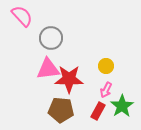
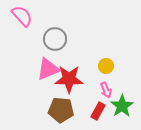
gray circle: moved 4 px right, 1 px down
pink triangle: rotated 15 degrees counterclockwise
pink arrow: rotated 49 degrees counterclockwise
